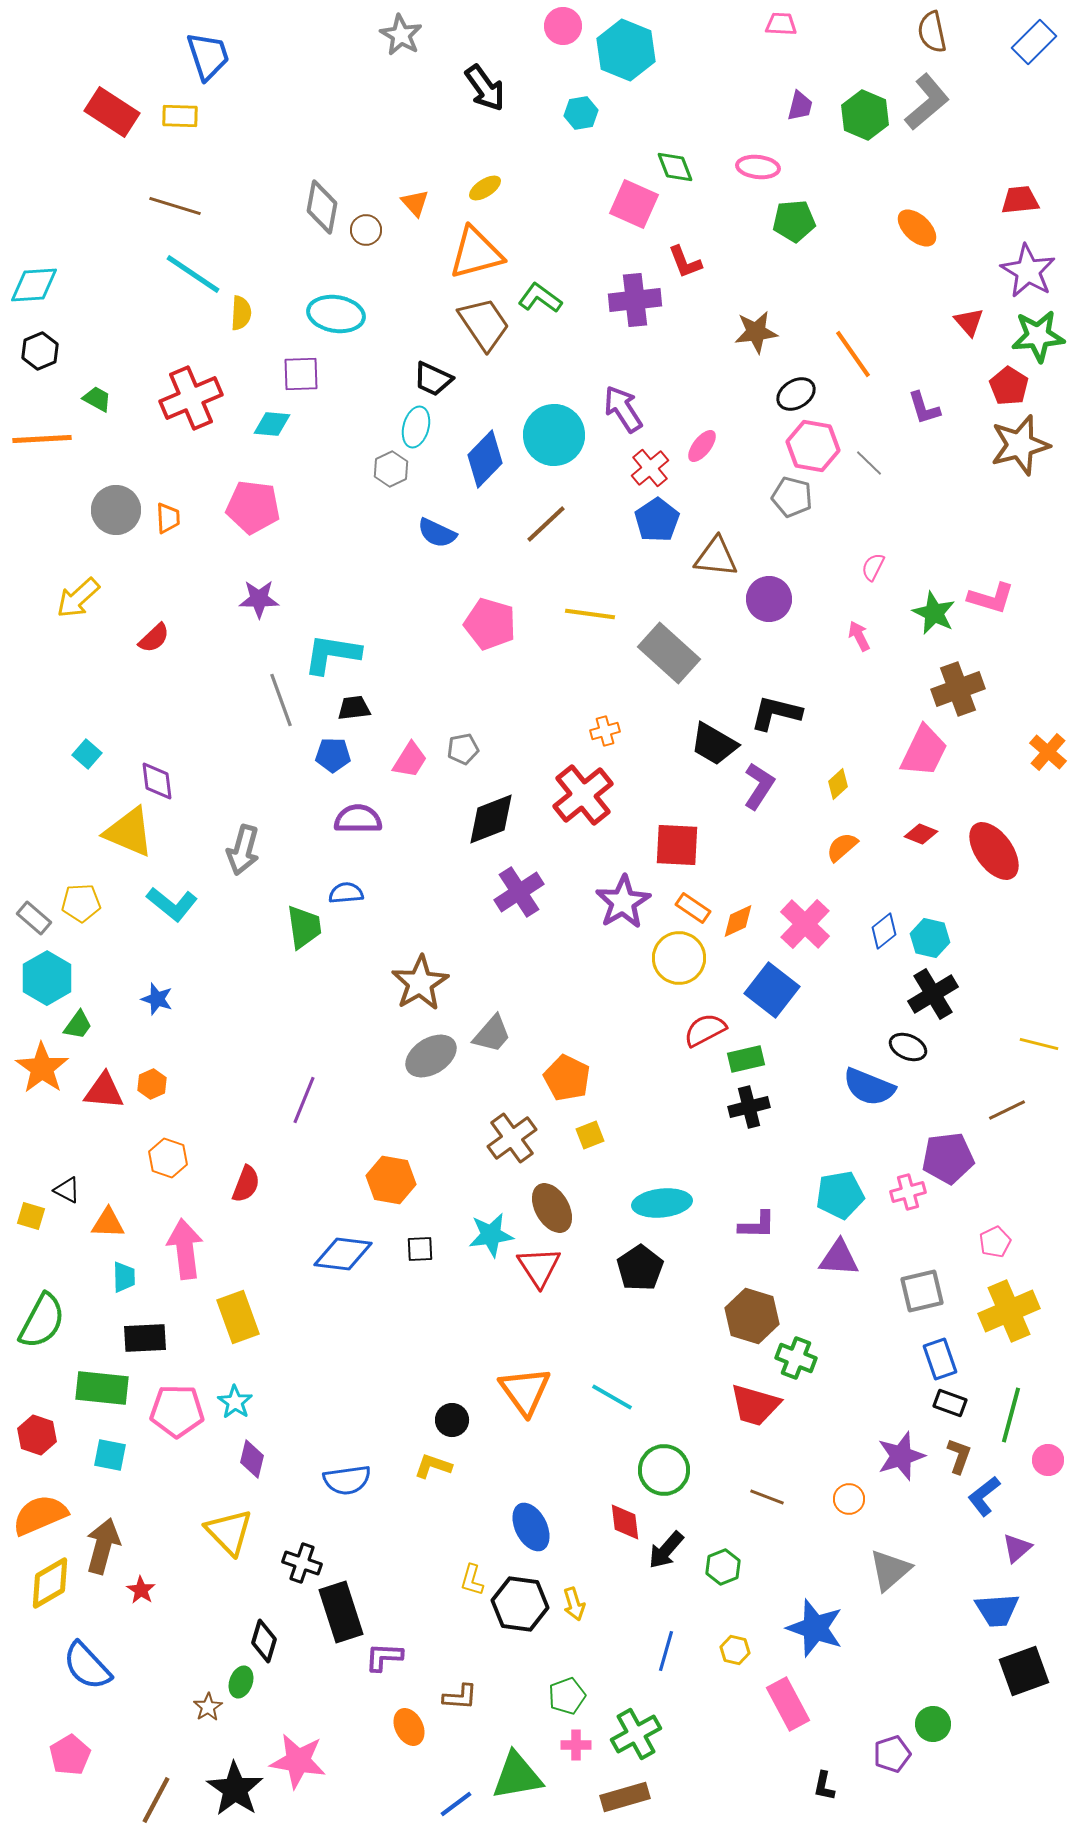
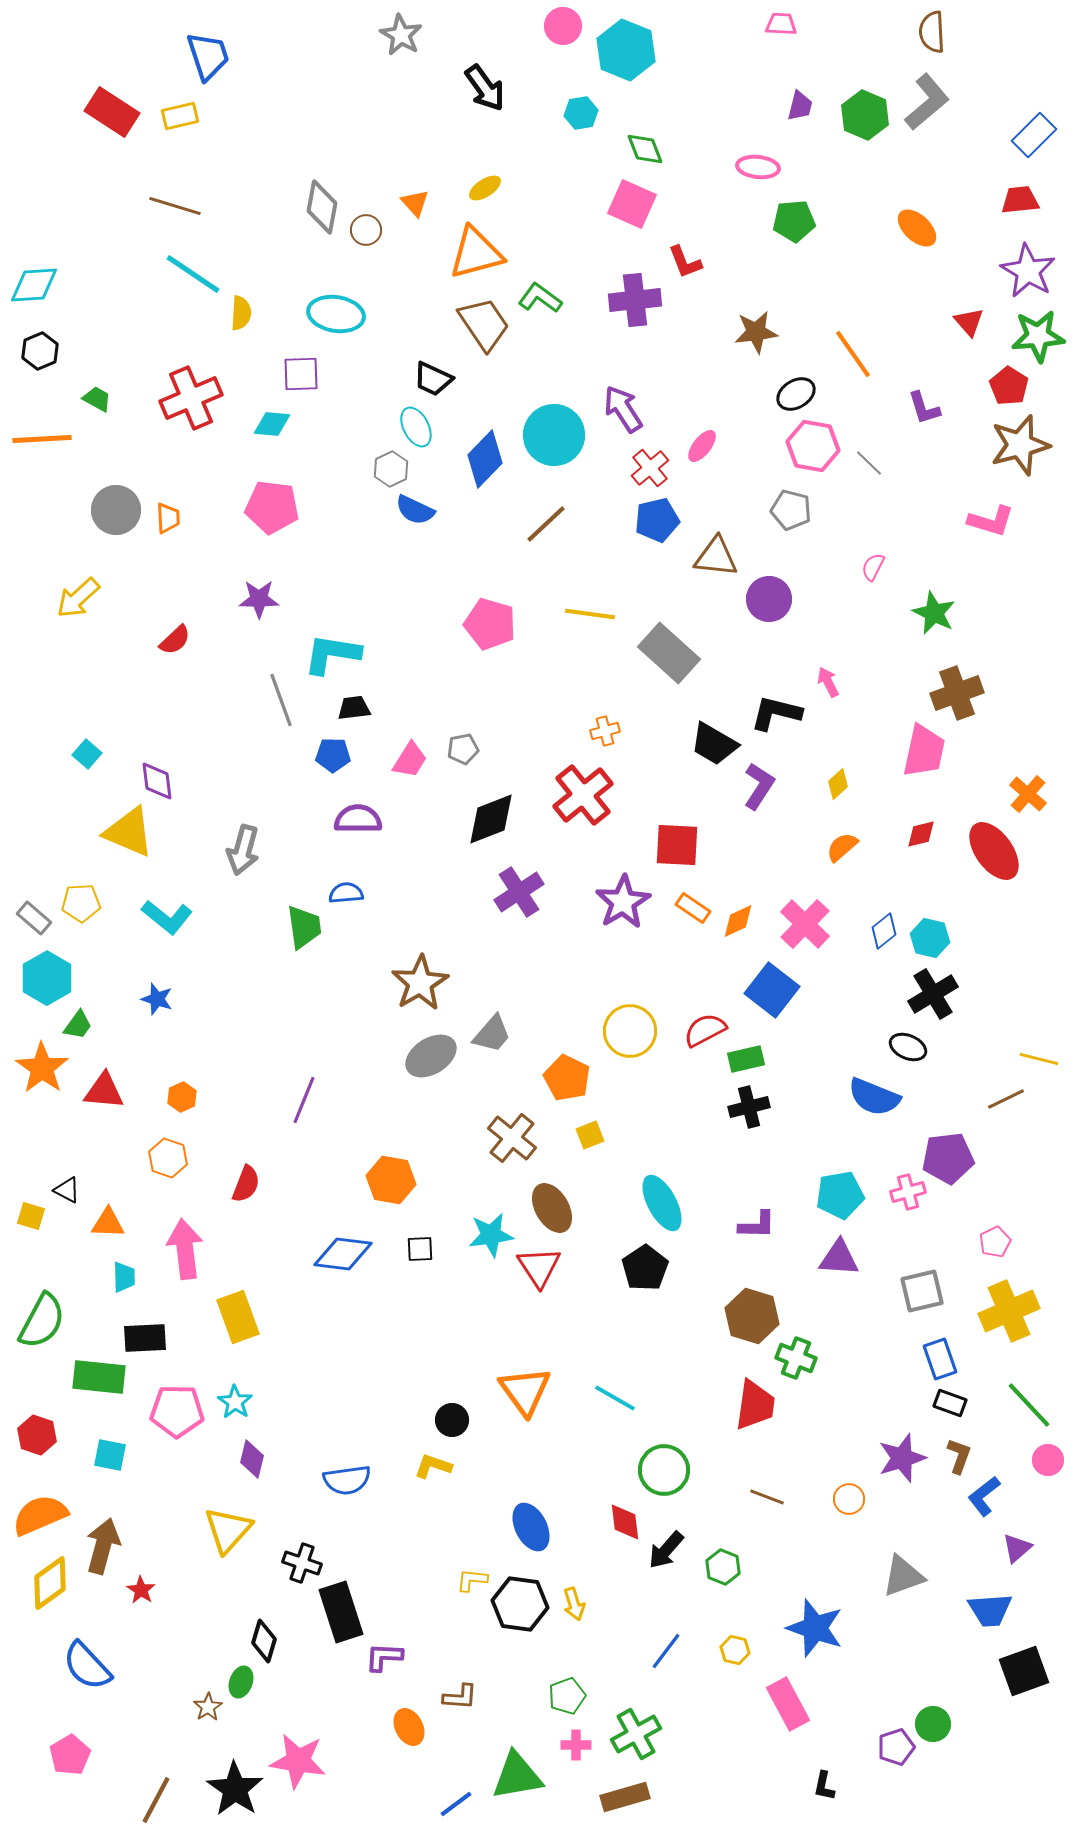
brown semicircle at (932, 32): rotated 9 degrees clockwise
blue rectangle at (1034, 42): moved 93 px down
yellow rectangle at (180, 116): rotated 15 degrees counterclockwise
green diamond at (675, 167): moved 30 px left, 18 px up
pink square at (634, 204): moved 2 px left
cyan ellipse at (416, 427): rotated 42 degrees counterclockwise
gray pentagon at (792, 497): moved 1 px left, 13 px down
pink pentagon at (253, 507): moved 19 px right
blue pentagon at (657, 520): rotated 21 degrees clockwise
blue semicircle at (437, 533): moved 22 px left, 23 px up
pink L-shape at (991, 598): moved 77 px up
pink arrow at (859, 636): moved 31 px left, 46 px down
red semicircle at (154, 638): moved 21 px right, 2 px down
brown cross at (958, 689): moved 1 px left, 4 px down
pink trapezoid at (924, 751): rotated 14 degrees counterclockwise
orange cross at (1048, 752): moved 20 px left, 42 px down
red diamond at (921, 834): rotated 36 degrees counterclockwise
cyan L-shape at (172, 904): moved 5 px left, 13 px down
yellow circle at (679, 958): moved 49 px left, 73 px down
yellow line at (1039, 1044): moved 15 px down
orange hexagon at (152, 1084): moved 30 px right, 13 px down
blue semicircle at (869, 1087): moved 5 px right, 10 px down
brown line at (1007, 1110): moved 1 px left, 11 px up
brown cross at (512, 1138): rotated 15 degrees counterclockwise
cyan ellipse at (662, 1203): rotated 68 degrees clockwise
black pentagon at (640, 1268): moved 5 px right
green rectangle at (102, 1388): moved 3 px left, 11 px up
cyan line at (612, 1397): moved 3 px right, 1 px down
red trapezoid at (755, 1405): rotated 98 degrees counterclockwise
green line at (1011, 1415): moved 18 px right, 10 px up; rotated 58 degrees counterclockwise
purple star at (901, 1456): moved 1 px right, 2 px down
yellow triangle at (229, 1532): moved 1 px left, 2 px up; rotated 26 degrees clockwise
green hexagon at (723, 1567): rotated 16 degrees counterclockwise
gray triangle at (890, 1570): moved 13 px right, 6 px down; rotated 21 degrees clockwise
yellow L-shape at (472, 1580): rotated 80 degrees clockwise
yellow diamond at (50, 1583): rotated 6 degrees counterclockwise
blue trapezoid at (997, 1610): moved 7 px left
blue line at (666, 1651): rotated 21 degrees clockwise
purple pentagon at (892, 1754): moved 4 px right, 7 px up
